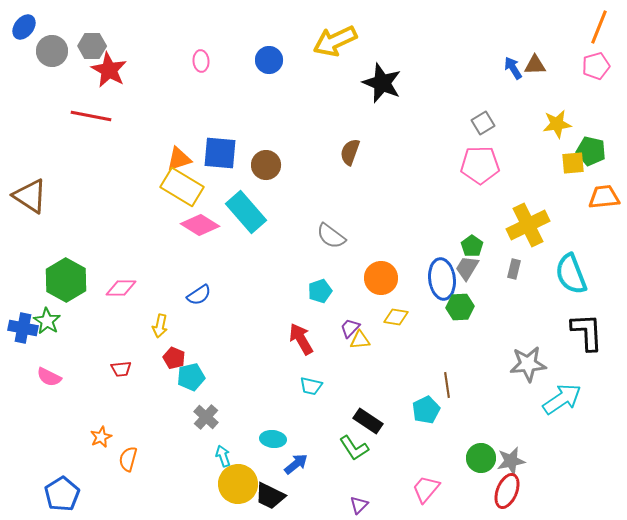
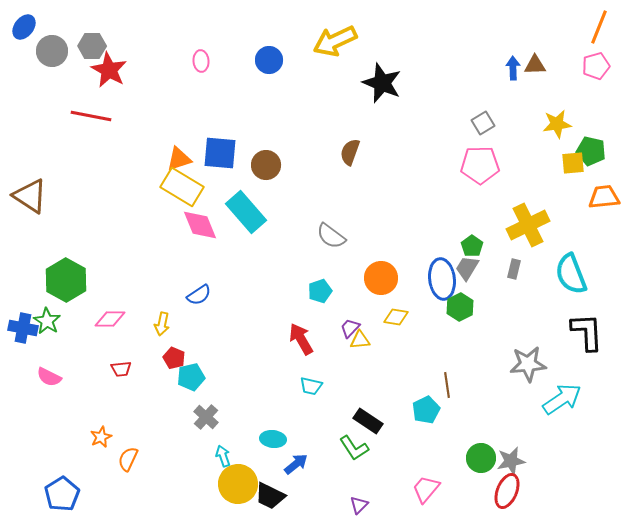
blue arrow at (513, 68): rotated 30 degrees clockwise
pink diamond at (200, 225): rotated 36 degrees clockwise
pink diamond at (121, 288): moved 11 px left, 31 px down
green hexagon at (460, 307): rotated 24 degrees counterclockwise
yellow arrow at (160, 326): moved 2 px right, 2 px up
orange semicircle at (128, 459): rotated 10 degrees clockwise
